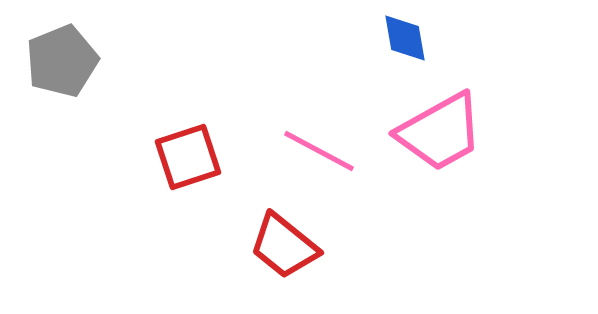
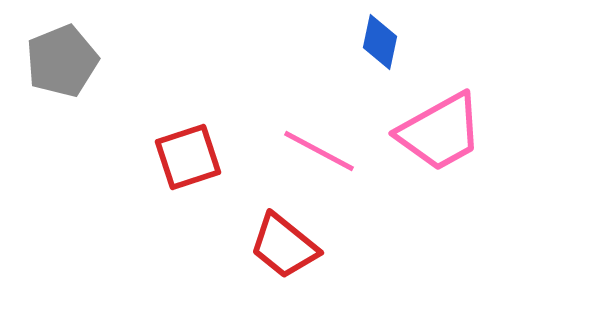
blue diamond: moved 25 px left, 4 px down; rotated 22 degrees clockwise
